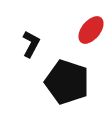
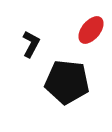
black pentagon: rotated 12 degrees counterclockwise
